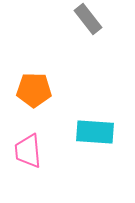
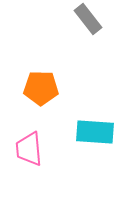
orange pentagon: moved 7 px right, 2 px up
pink trapezoid: moved 1 px right, 2 px up
